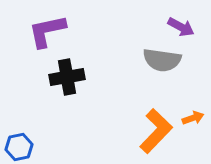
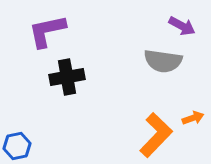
purple arrow: moved 1 px right, 1 px up
gray semicircle: moved 1 px right, 1 px down
orange L-shape: moved 4 px down
blue hexagon: moved 2 px left, 1 px up
